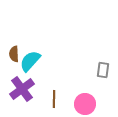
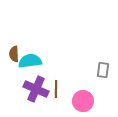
cyan semicircle: rotated 40 degrees clockwise
purple cross: moved 14 px right; rotated 30 degrees counterclockwise
brown line: moved 2 px right, 10 px up
pink circle: moved 2 px left, 3 px up
